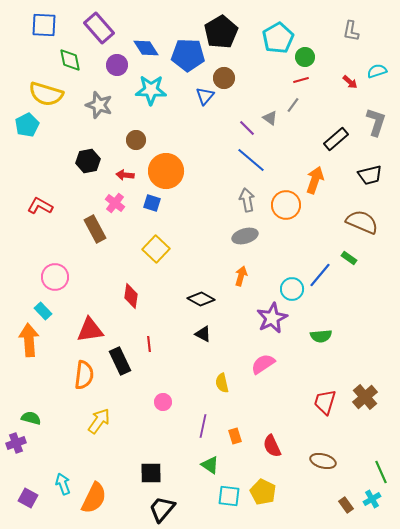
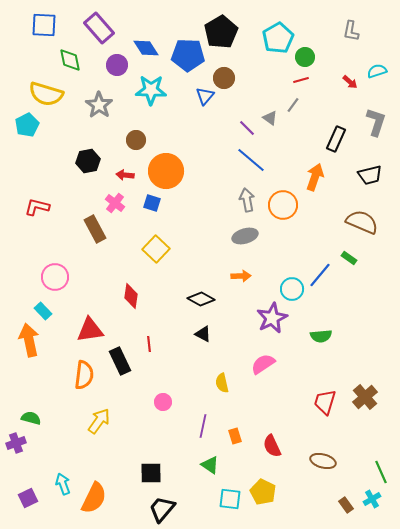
gray star at (99, 105): rotated 16 degrees clockwise
black rectangle at (336, 139): rotated 25 degrees counterclockwise
orange arrow at (315, 180): moved 3 px up
orange circle at (286, 205): moved 3 px left
red L-shape at (40, 206): moved 3 px left, 1 px down; rotated 15 degrees counterclockwise
orange arrow at (241, 276): rotated 72 degrees clockwise
orange arrow at (29, 340): rotated 8 degrees counterclockwise
cyan square at (229, 496): moved 1 px right, 3 px down
purple square at (28, 498): rotated 36 degrees clockwise
